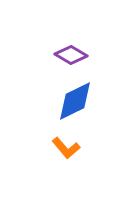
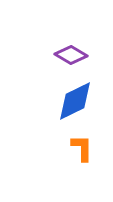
orange L-shape: moved 16 px right; rotated 140 degrees counterclockwise
